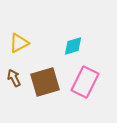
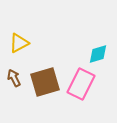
cyan diamond: moved 25 px right, 8 px down
pink rectangle: moved 4 px left, 2 px down
